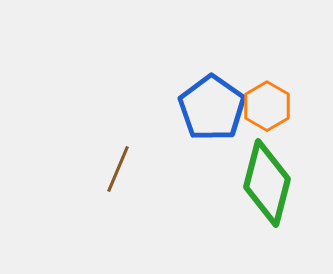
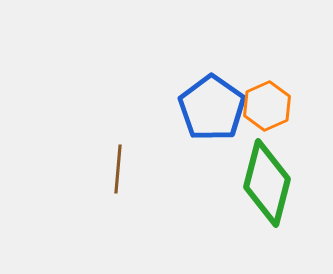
orange hexagon: rotated 6 degrees clockwise
brown line: rotated 18 degrees counterclockwise
